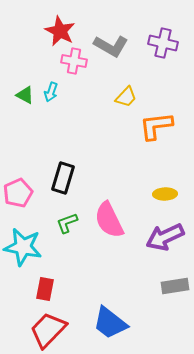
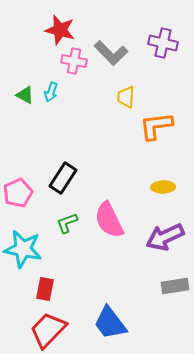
red star: moved 1 px up; rotated 12 degrees counterclockwise
gray L-shape: moved 7 px down; rotated 16 degrees clockwise
yellow trapezoid: rotated 140 degrees clockwise
black rectangle: rotated 16 degrees clockwise
yellow ellipse: moved 2 px left, 7 px up
cyan star: moved 2 px down
blue trapezoid: rotated 15 degrees clockwise
